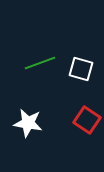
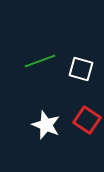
green line: moved 2 px up
white star: moved 18 px right, 2 px down; rotated 12 degrees clockwise
